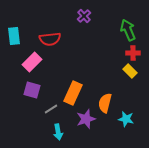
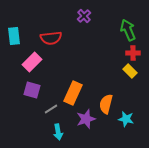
red semicircle: moved 1 px right, 1 px up
orange semicircle: moved 1 px right, 1 px down
